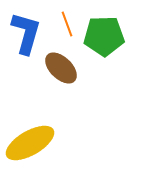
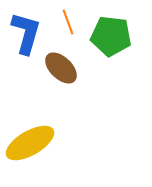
orange line: moved 1 px right, 2 px up
green pentagon: moved 7 px right; rotated 9 degrees clockwise
